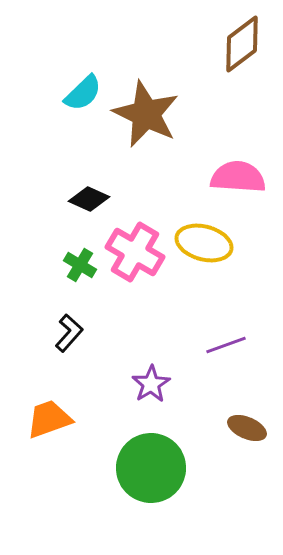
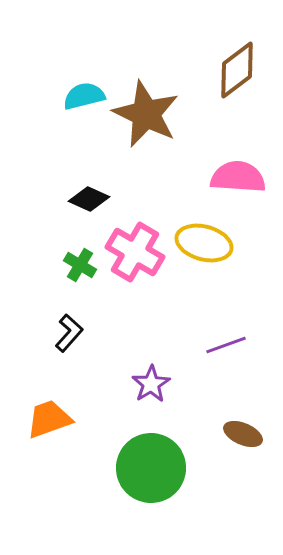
brown diamond: moved 5 px left, 26 px down
cyan semicircle: moved 1 px right, 3 px down; rotated 150 degrees counterclockwise
brown ellipse: moved 4 px left, 6 px down
